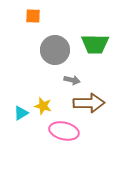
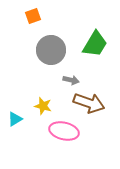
orange square: rotated 21 degrees counterclockwise
green trapezoid: rotated 60 degrees counterclockwise
gray circle: moved 4 px left
gray arrow: moved 1 px left
brown arrow: rotated 20 degrees clockwise
cyan triangle: moved 6 px left, 6 px down
